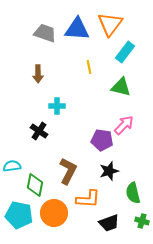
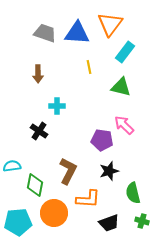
blue triangle: moved 4 px down
pink arrow: rotated 90 degrees counterclockwise
cyan pentagon: moved 1 px left, 7 px down; rotated 16 degrees counterclockwise
